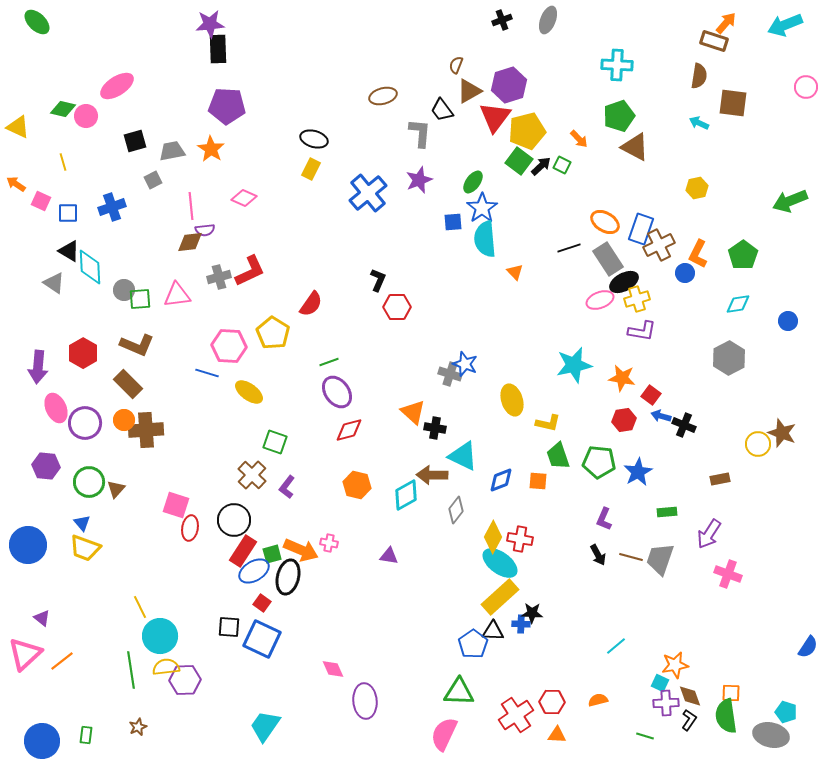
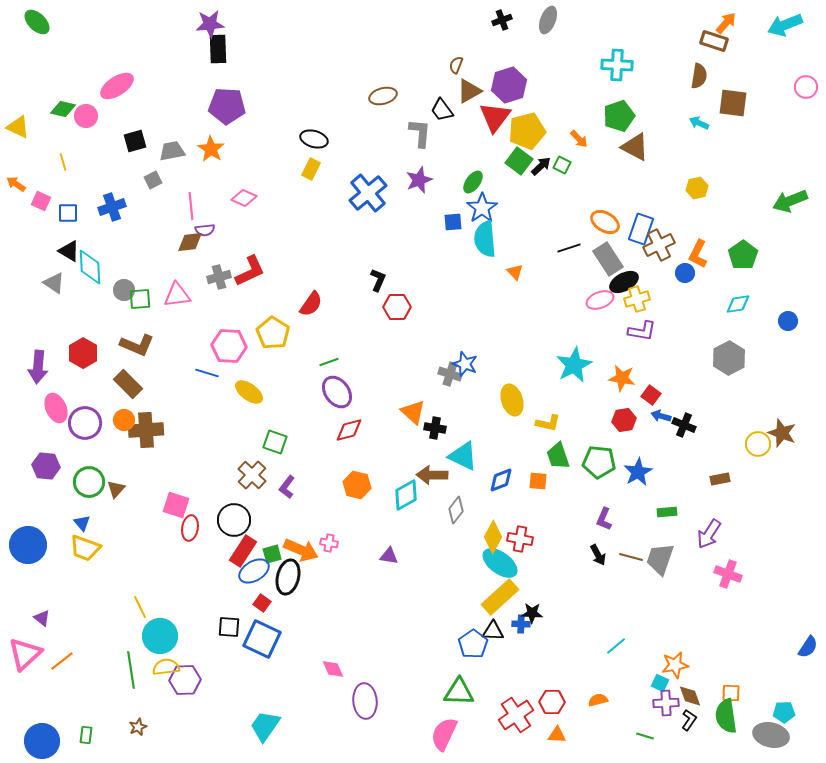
cyan star at (574, 365): rotated 15 degrees counterclockwise
cyan pentagon at (786, 712): moved 2 px left; rotated 20 degrees counterclockwise
